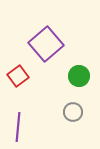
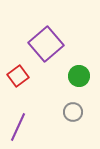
purple line: rotated 20 degrees clockwise
